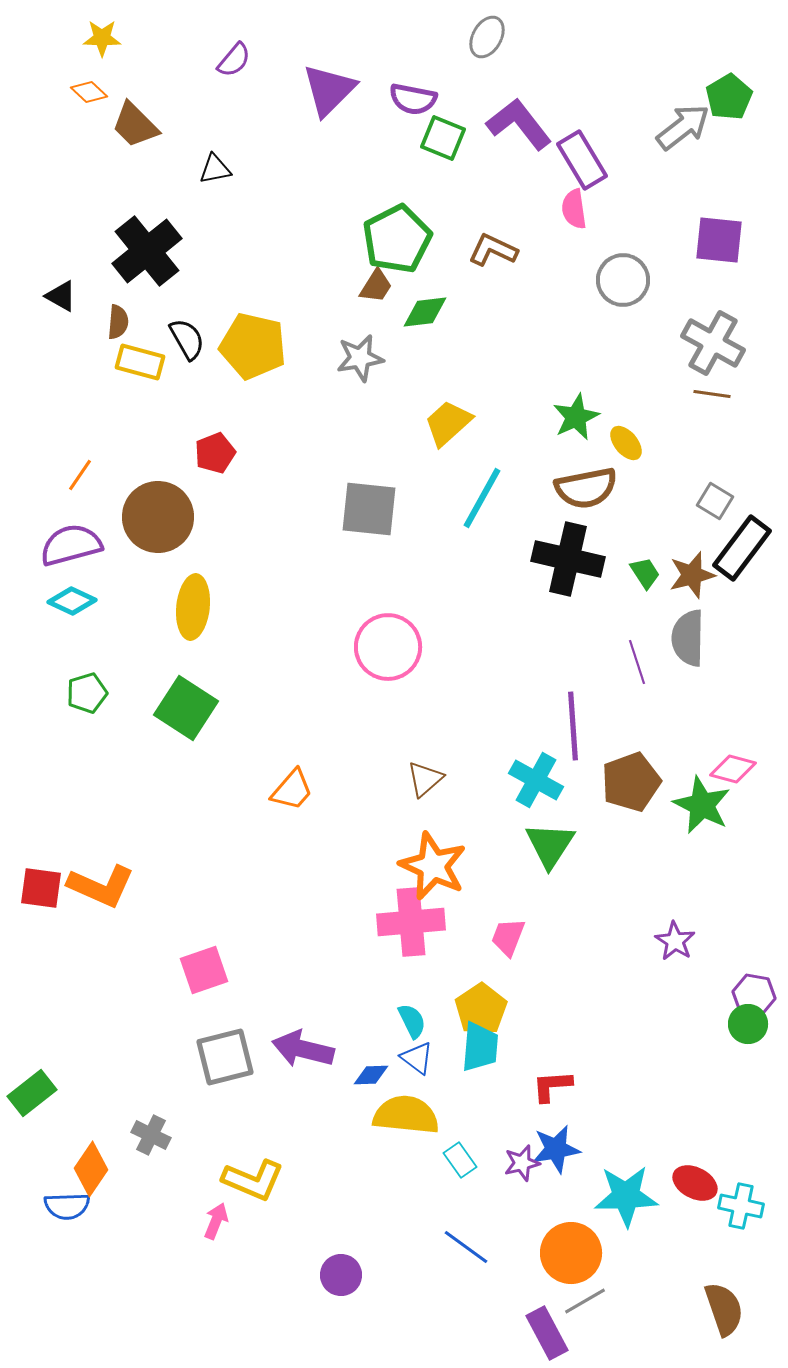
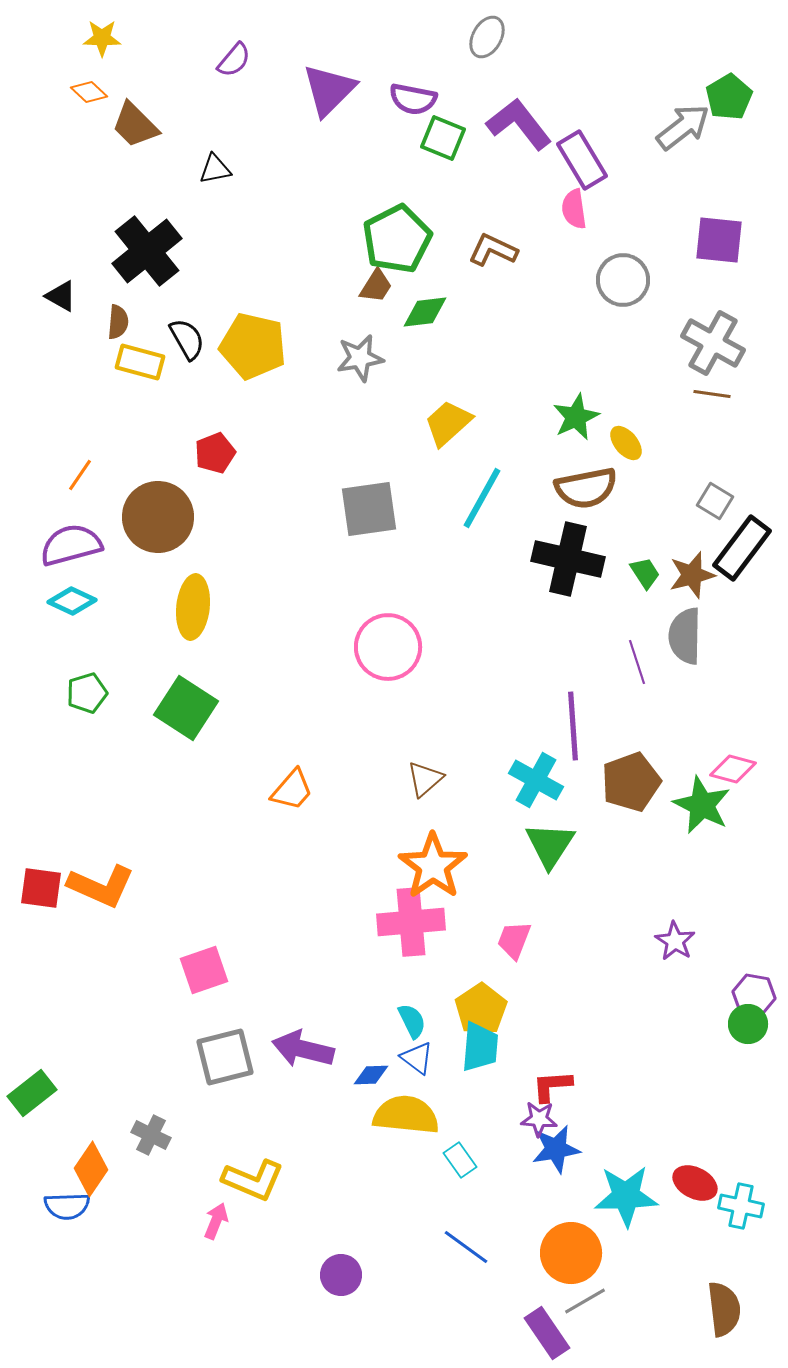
gray square at (369, 509): rotated 14 degrees counterclockwise
gray semicircle at (688, 638): moved 3 px left, 2 px up
orange star at (433, 866): rotated 12 degrees clockwise
pink trapezoid at (508, 937): moved 6 px right, 3 px down
purple star at (522, 1163): moved 17 px right, 44 px up; rotated 18 degrees clockwise
brown semicircle at (724, 1309): rotated 12 degrees clockwise
purple rectangle at (547, 1333): rotated 6 degrees counterclockwise
